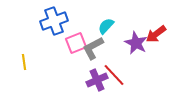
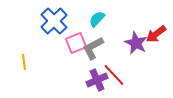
blue cross: rotated 24 degrees counterclockwise
cyan semicircle: moved 9 px left, 7 px up
